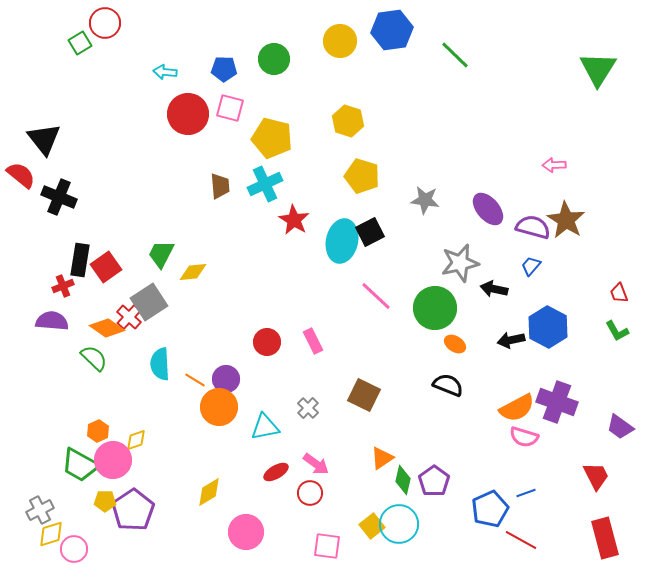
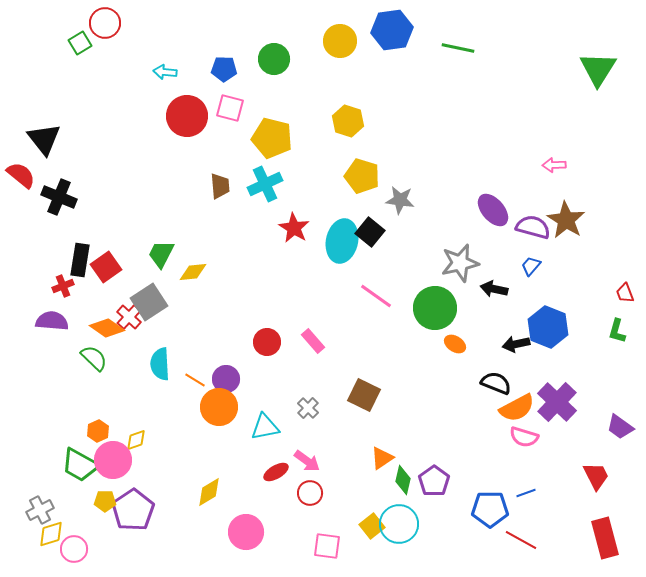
green line at (455, 55): moved 3 px right, 7 px up; rotated 32 degrees counterclockwise
red circle at (188, 114): moved 1 px left, 2 px down
gray star at (425, 200): moved 25 px left
purple ellipse at (488, 209): moved 5 px right, 1 px down
red star at (294, 220): moved 8 px down
black square at (370, 232): rotated 24 degrees counterclockwise
red trapezoid at (619, 293): moved 6 px right
pink line at (376, 296): rotated 8 degrees counterclockwise
blue hexagon at (548, 327): rotated 6 degrees counterclockwise
green L-shape at (617, 331): rotated 45 degrees clockwise
black arrow at (511, 340): moved 5 px right, 4 px down
pink rectangle at (313, 341): rotated 15 degrees counterclockwise
black semicircle at (448, 385): moved 48 px right, 2 px up
purple cross at (557, 402): rotated 24 degrees clockwise
pink arrow at (316, 464): moved 9 px left, 3 px up
blue pentagon at (490, 509): rotated 24 degrees clockwise
